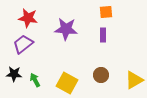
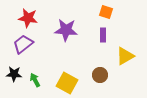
orange square: rotated 24 degrees clockwise
purple star: moved 1 px down
brown circle: moved 1 px left
yellow triangle: moved 9 px left, 24 px up
